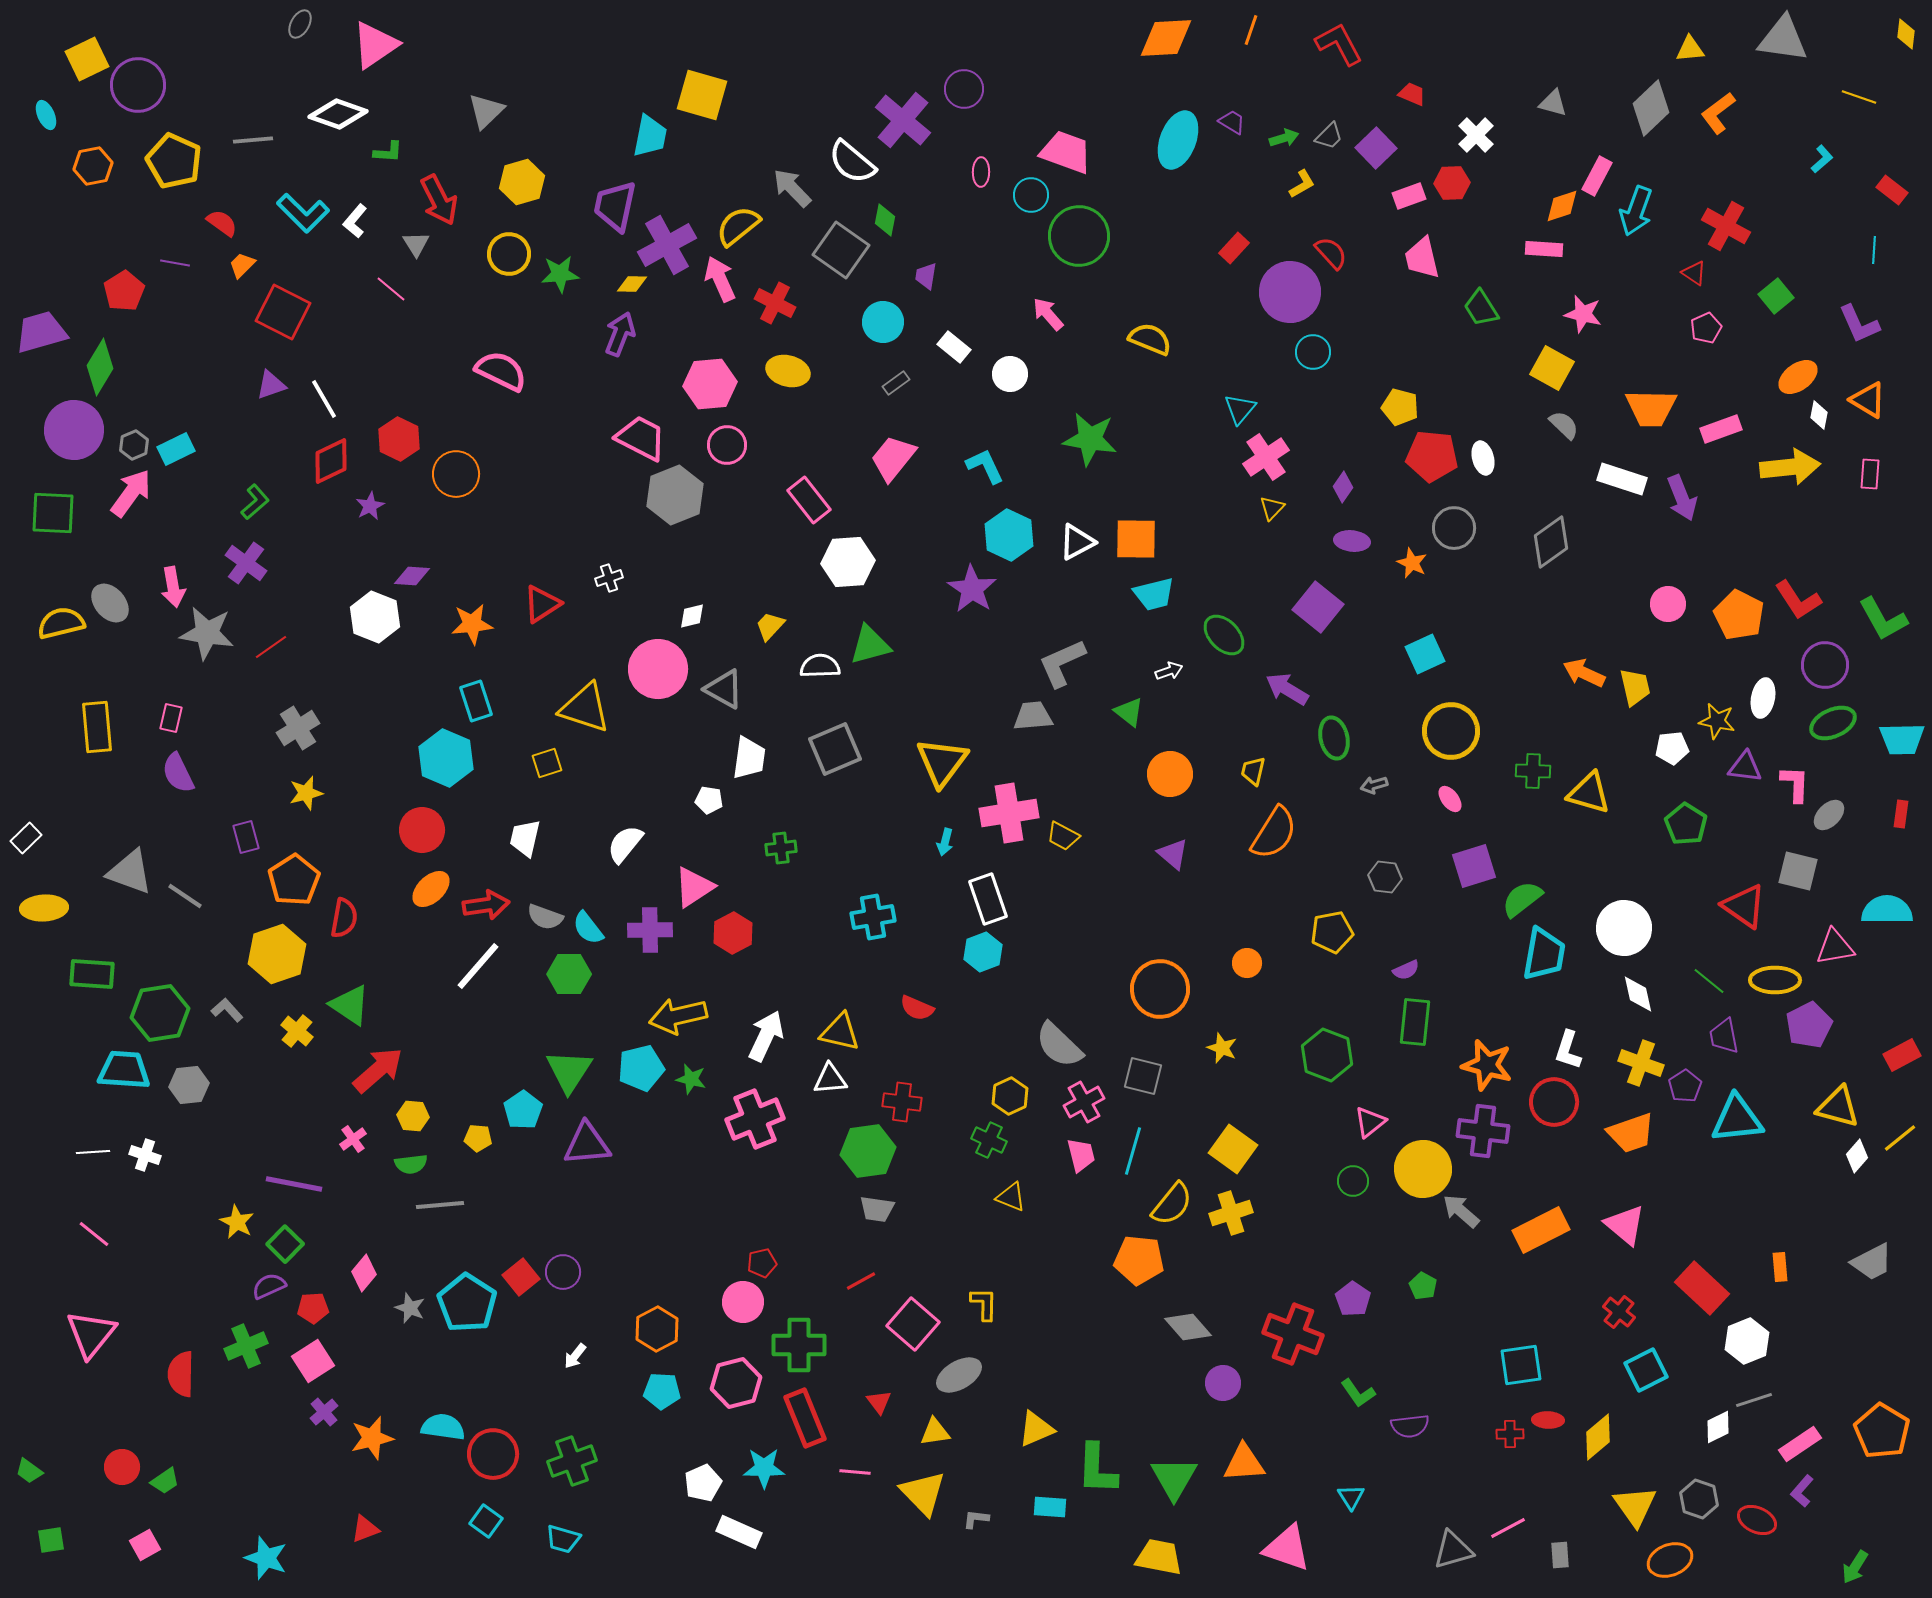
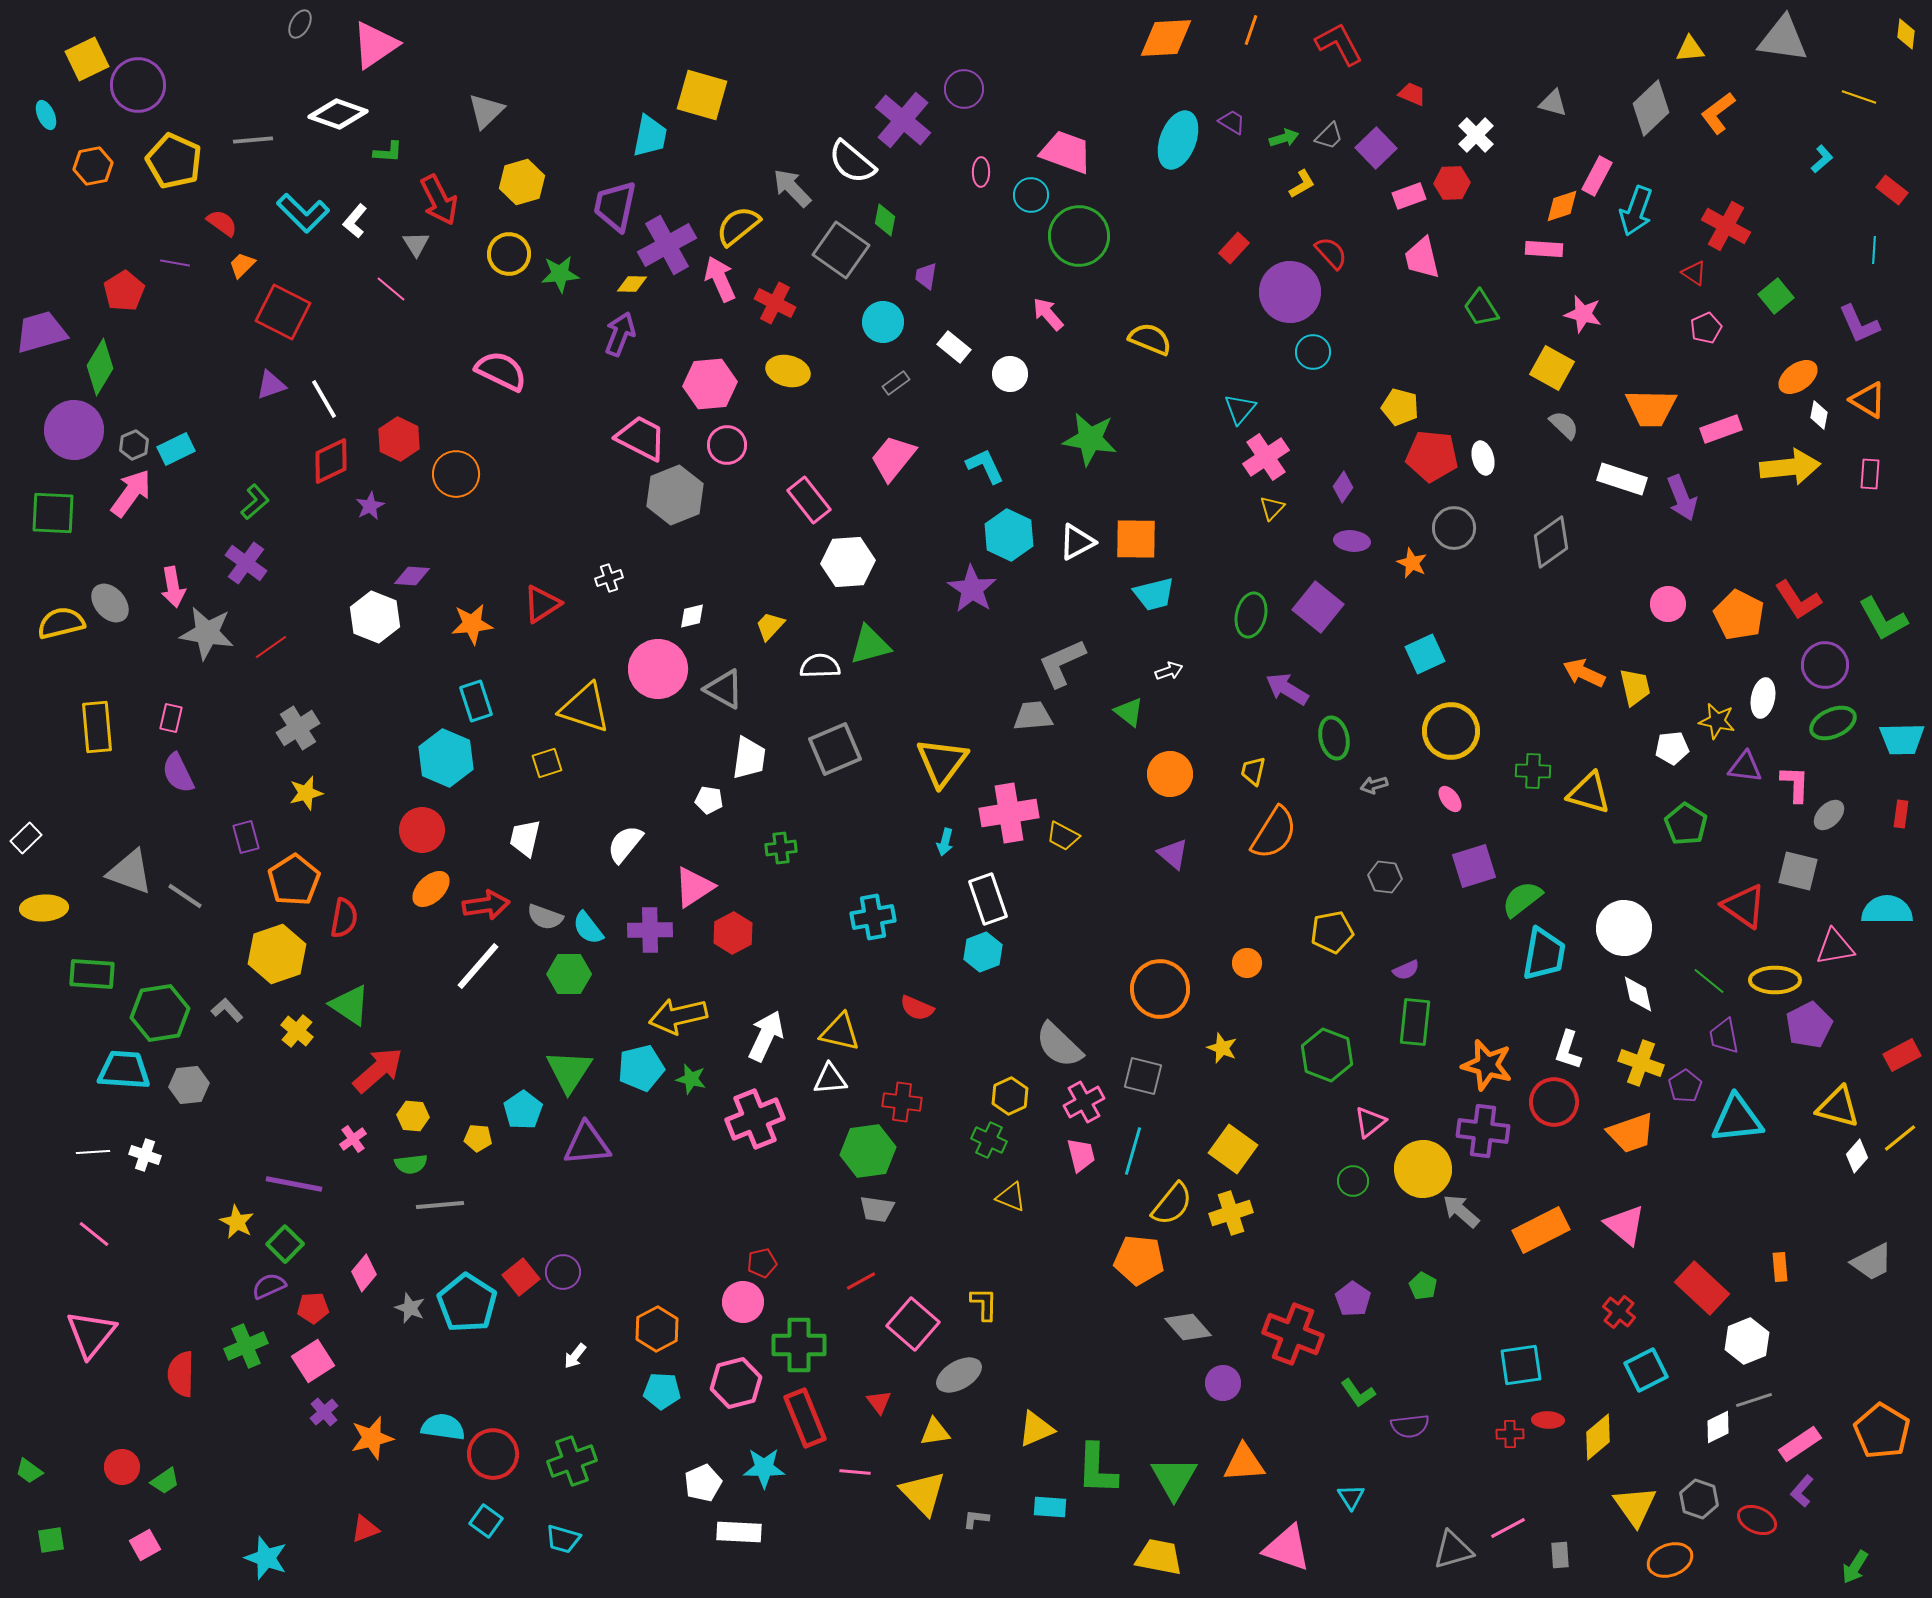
green ellipse at (1224, 635): moved 27 px right, 20 px up; rotated 57 degrees clockwise
white rectangle at (739, 1532): rotated 21 degrees counterclockwise
